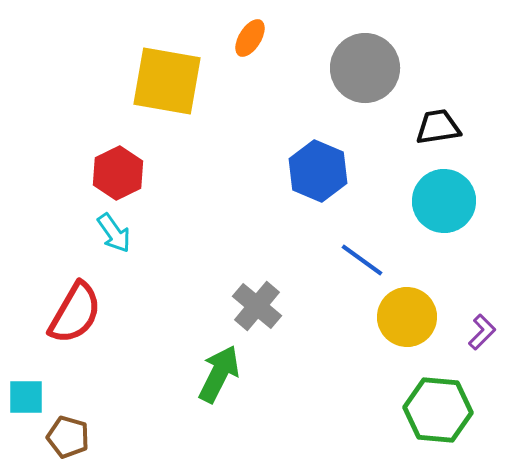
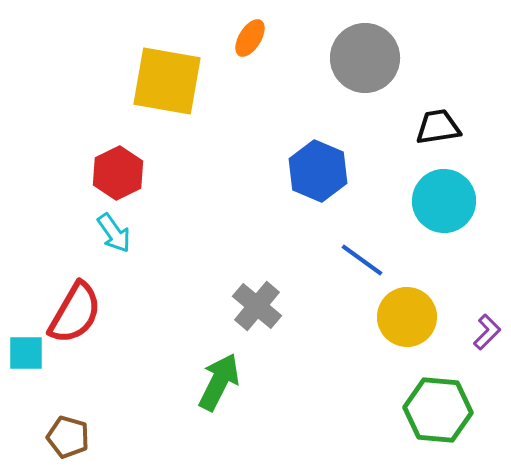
gray circle: moved 10 px up
purple L-shape: moved 5 px right
green arrow: moved 8 px down
cyan square: moved 44 px up
